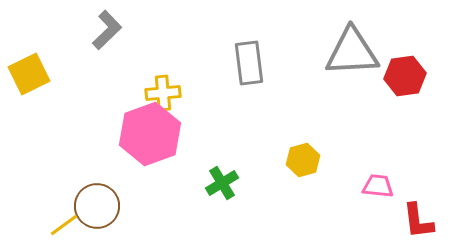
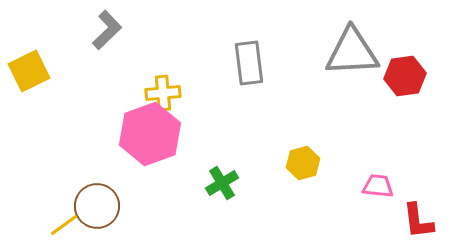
yellow square: moved 3 px up
yellow hexagon: moved 3 px down
